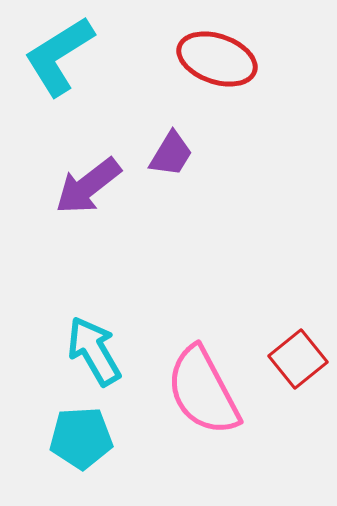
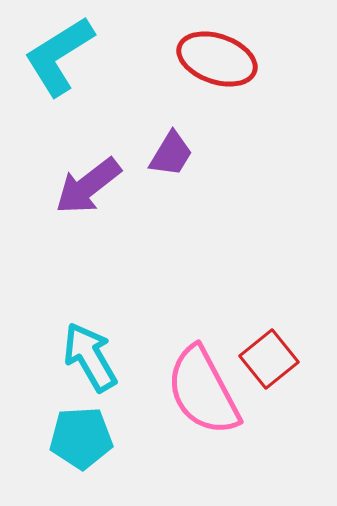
cyan arrow: moved 4 px left, 6 px down
red square: moved 29 px left
